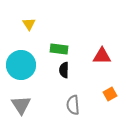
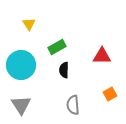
green rectangle: moved 2 px left, 2 px up; rotated 36 degrees counterclockwise
